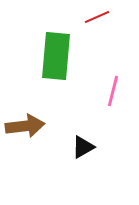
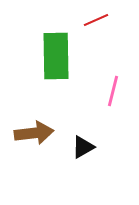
red line: moved 1 px left, 3 px down
green rectangle: rotated 6 degrees counterclockwise
brown arrow: moved 9 px right, 7 px down
